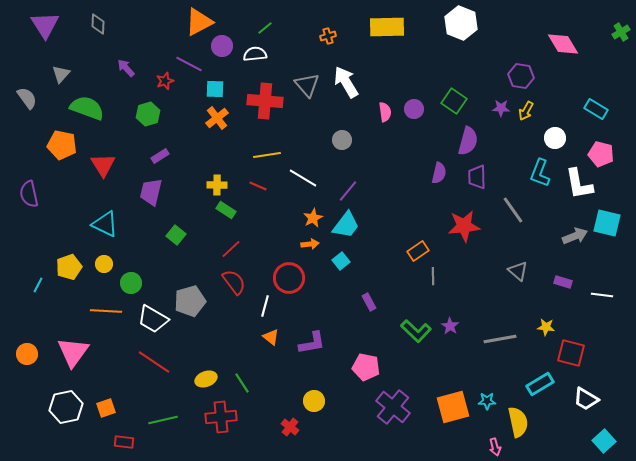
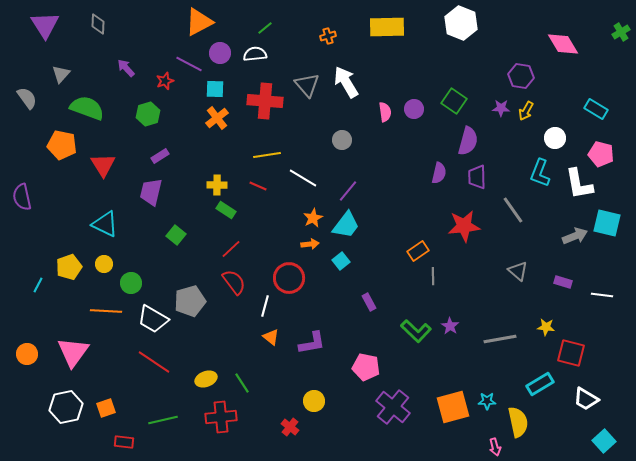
purple circle at (222, 46): moved 2 px left, 7 px down
purple semicircle at (29, 194): moved 7 px left, 3 px down
